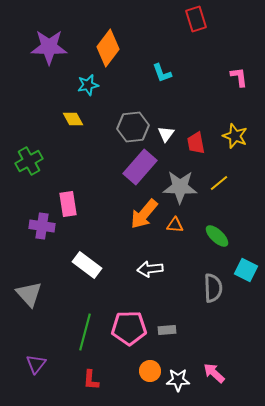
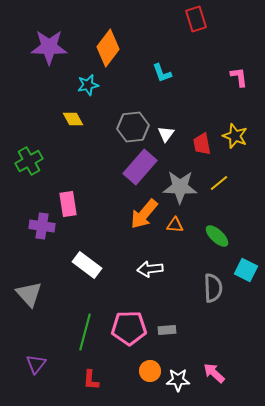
red trapezoid: moved 6 px right, 1 px down
